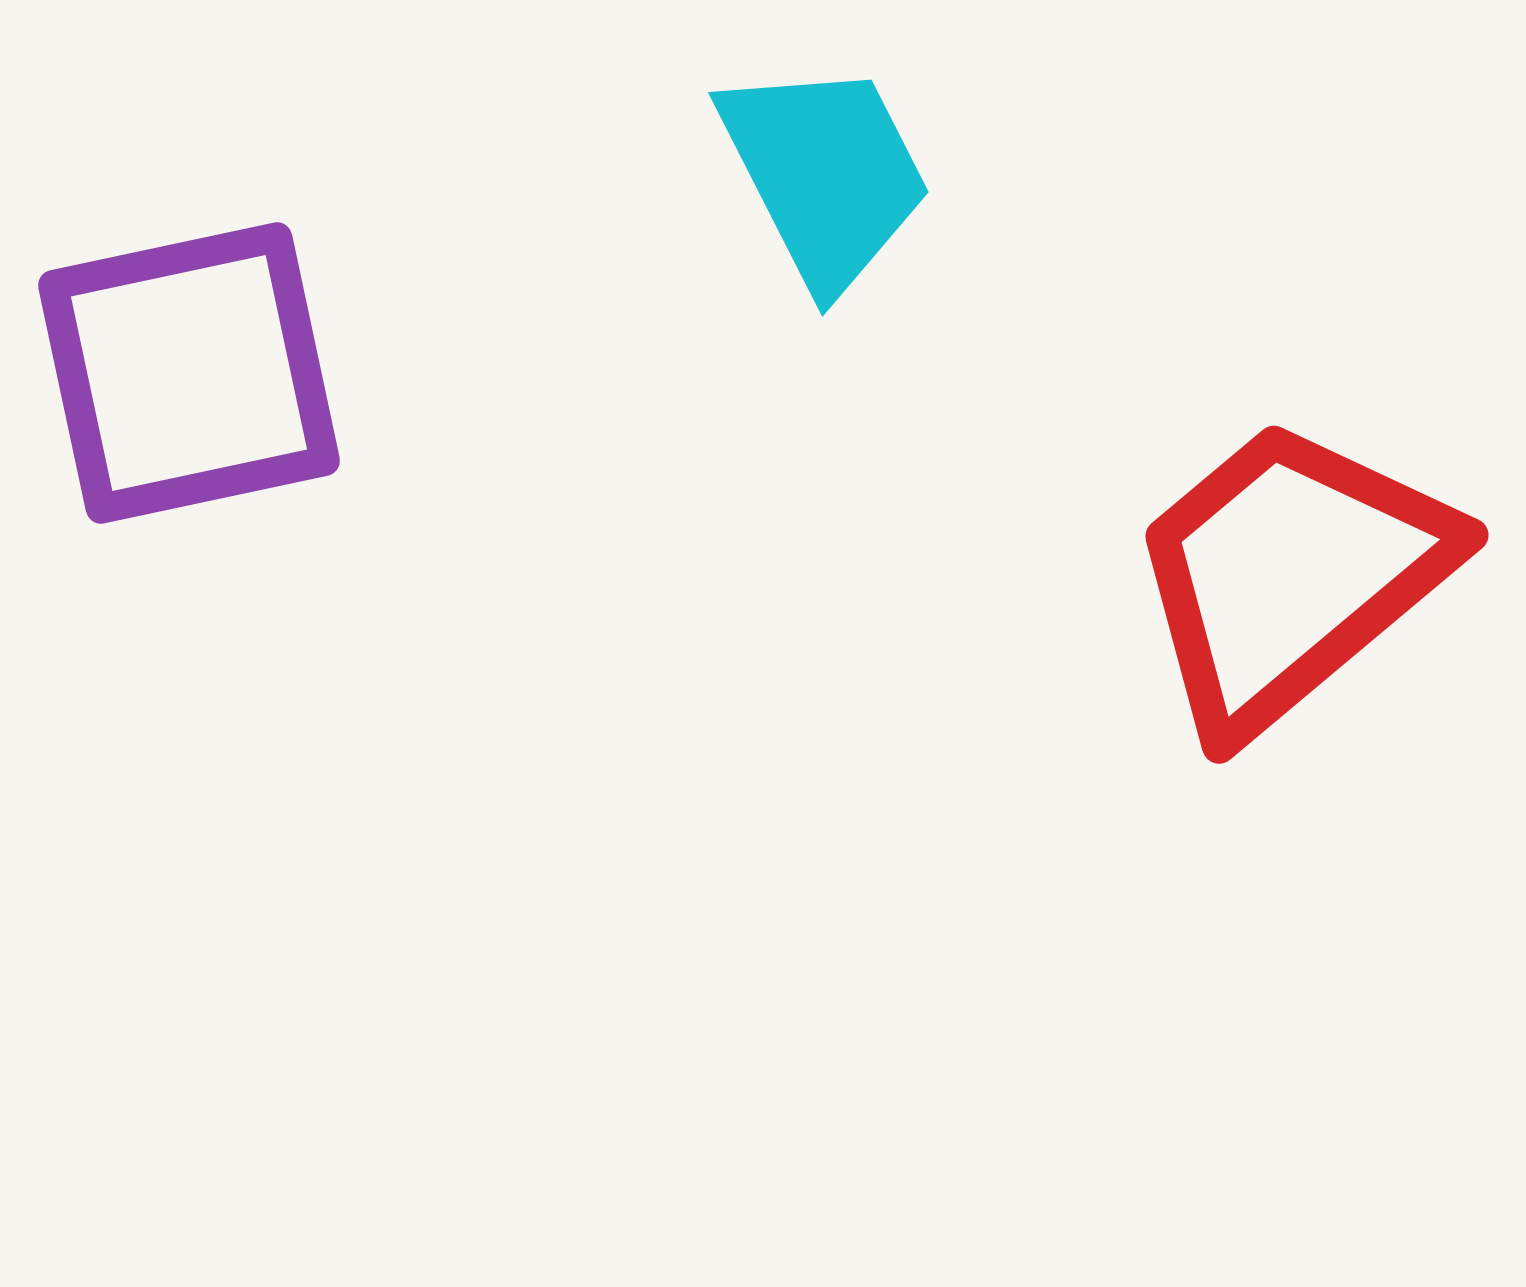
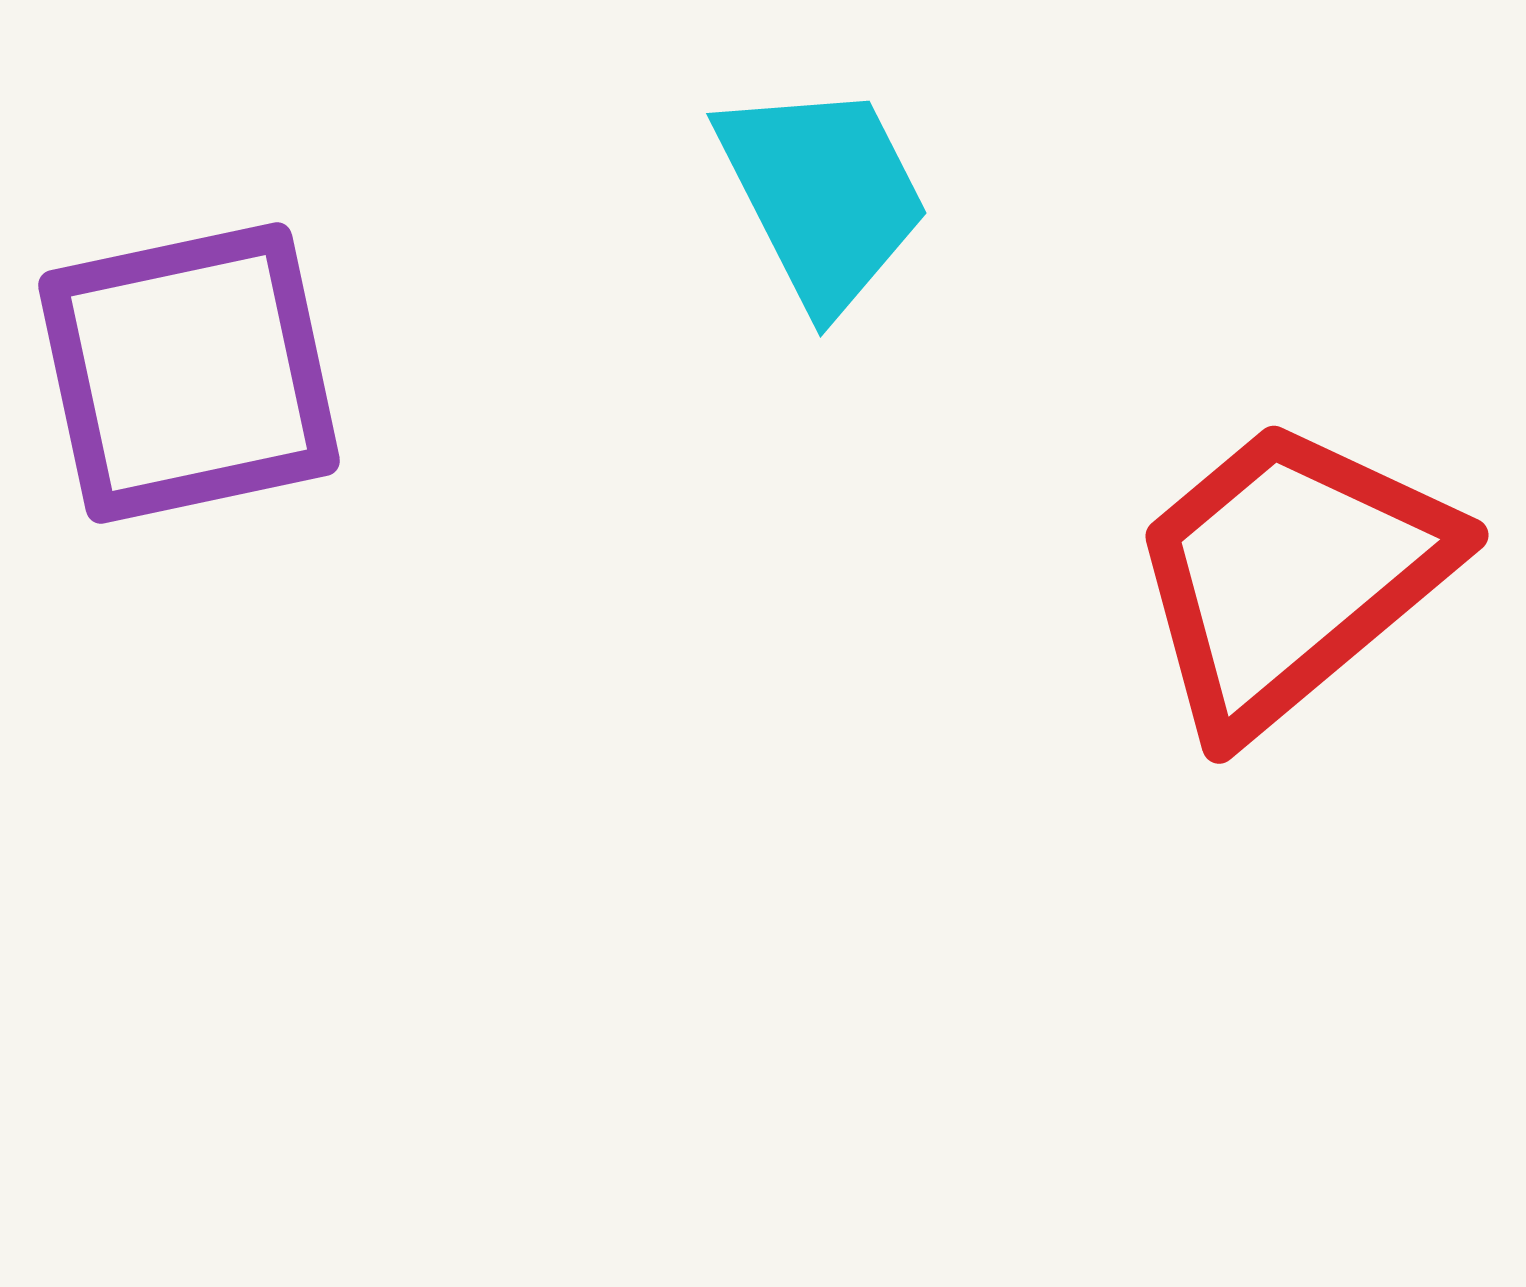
cyan trapezoid: moved 2 px left, 21 px down
